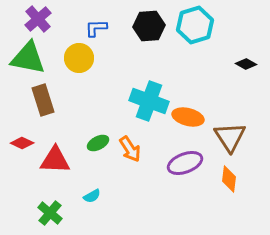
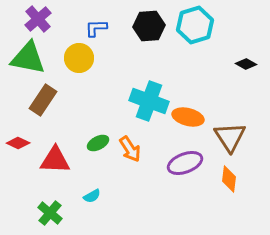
brown rectangle: rotated 52 degrees clockwise
red diamond: moved 4 px left
